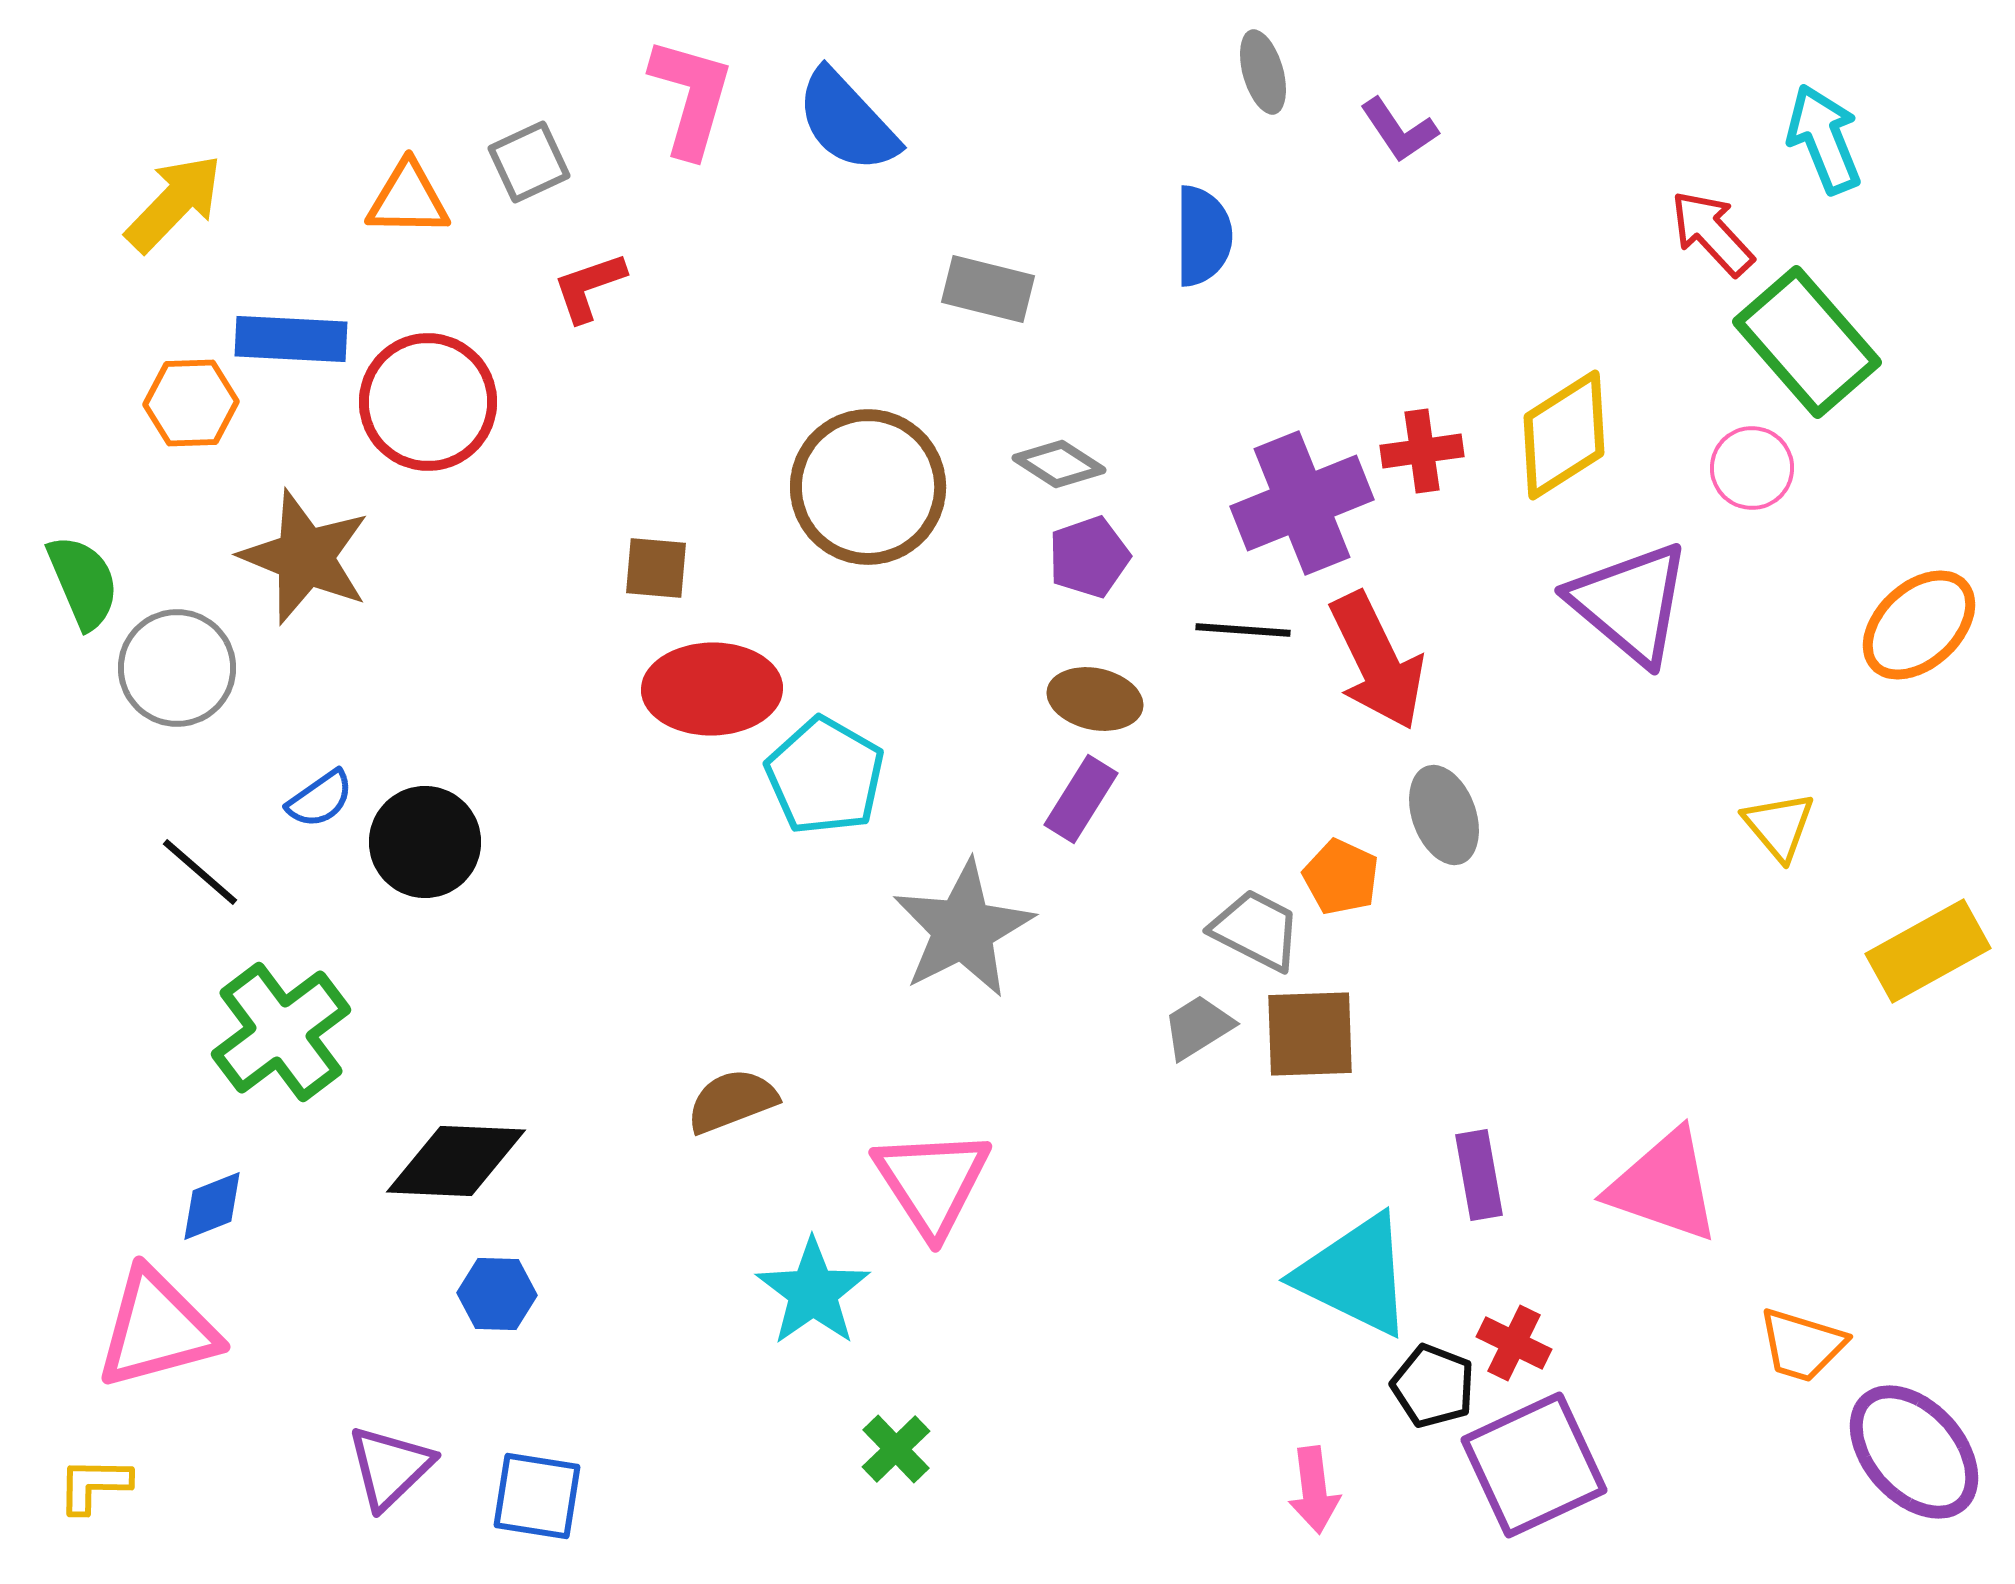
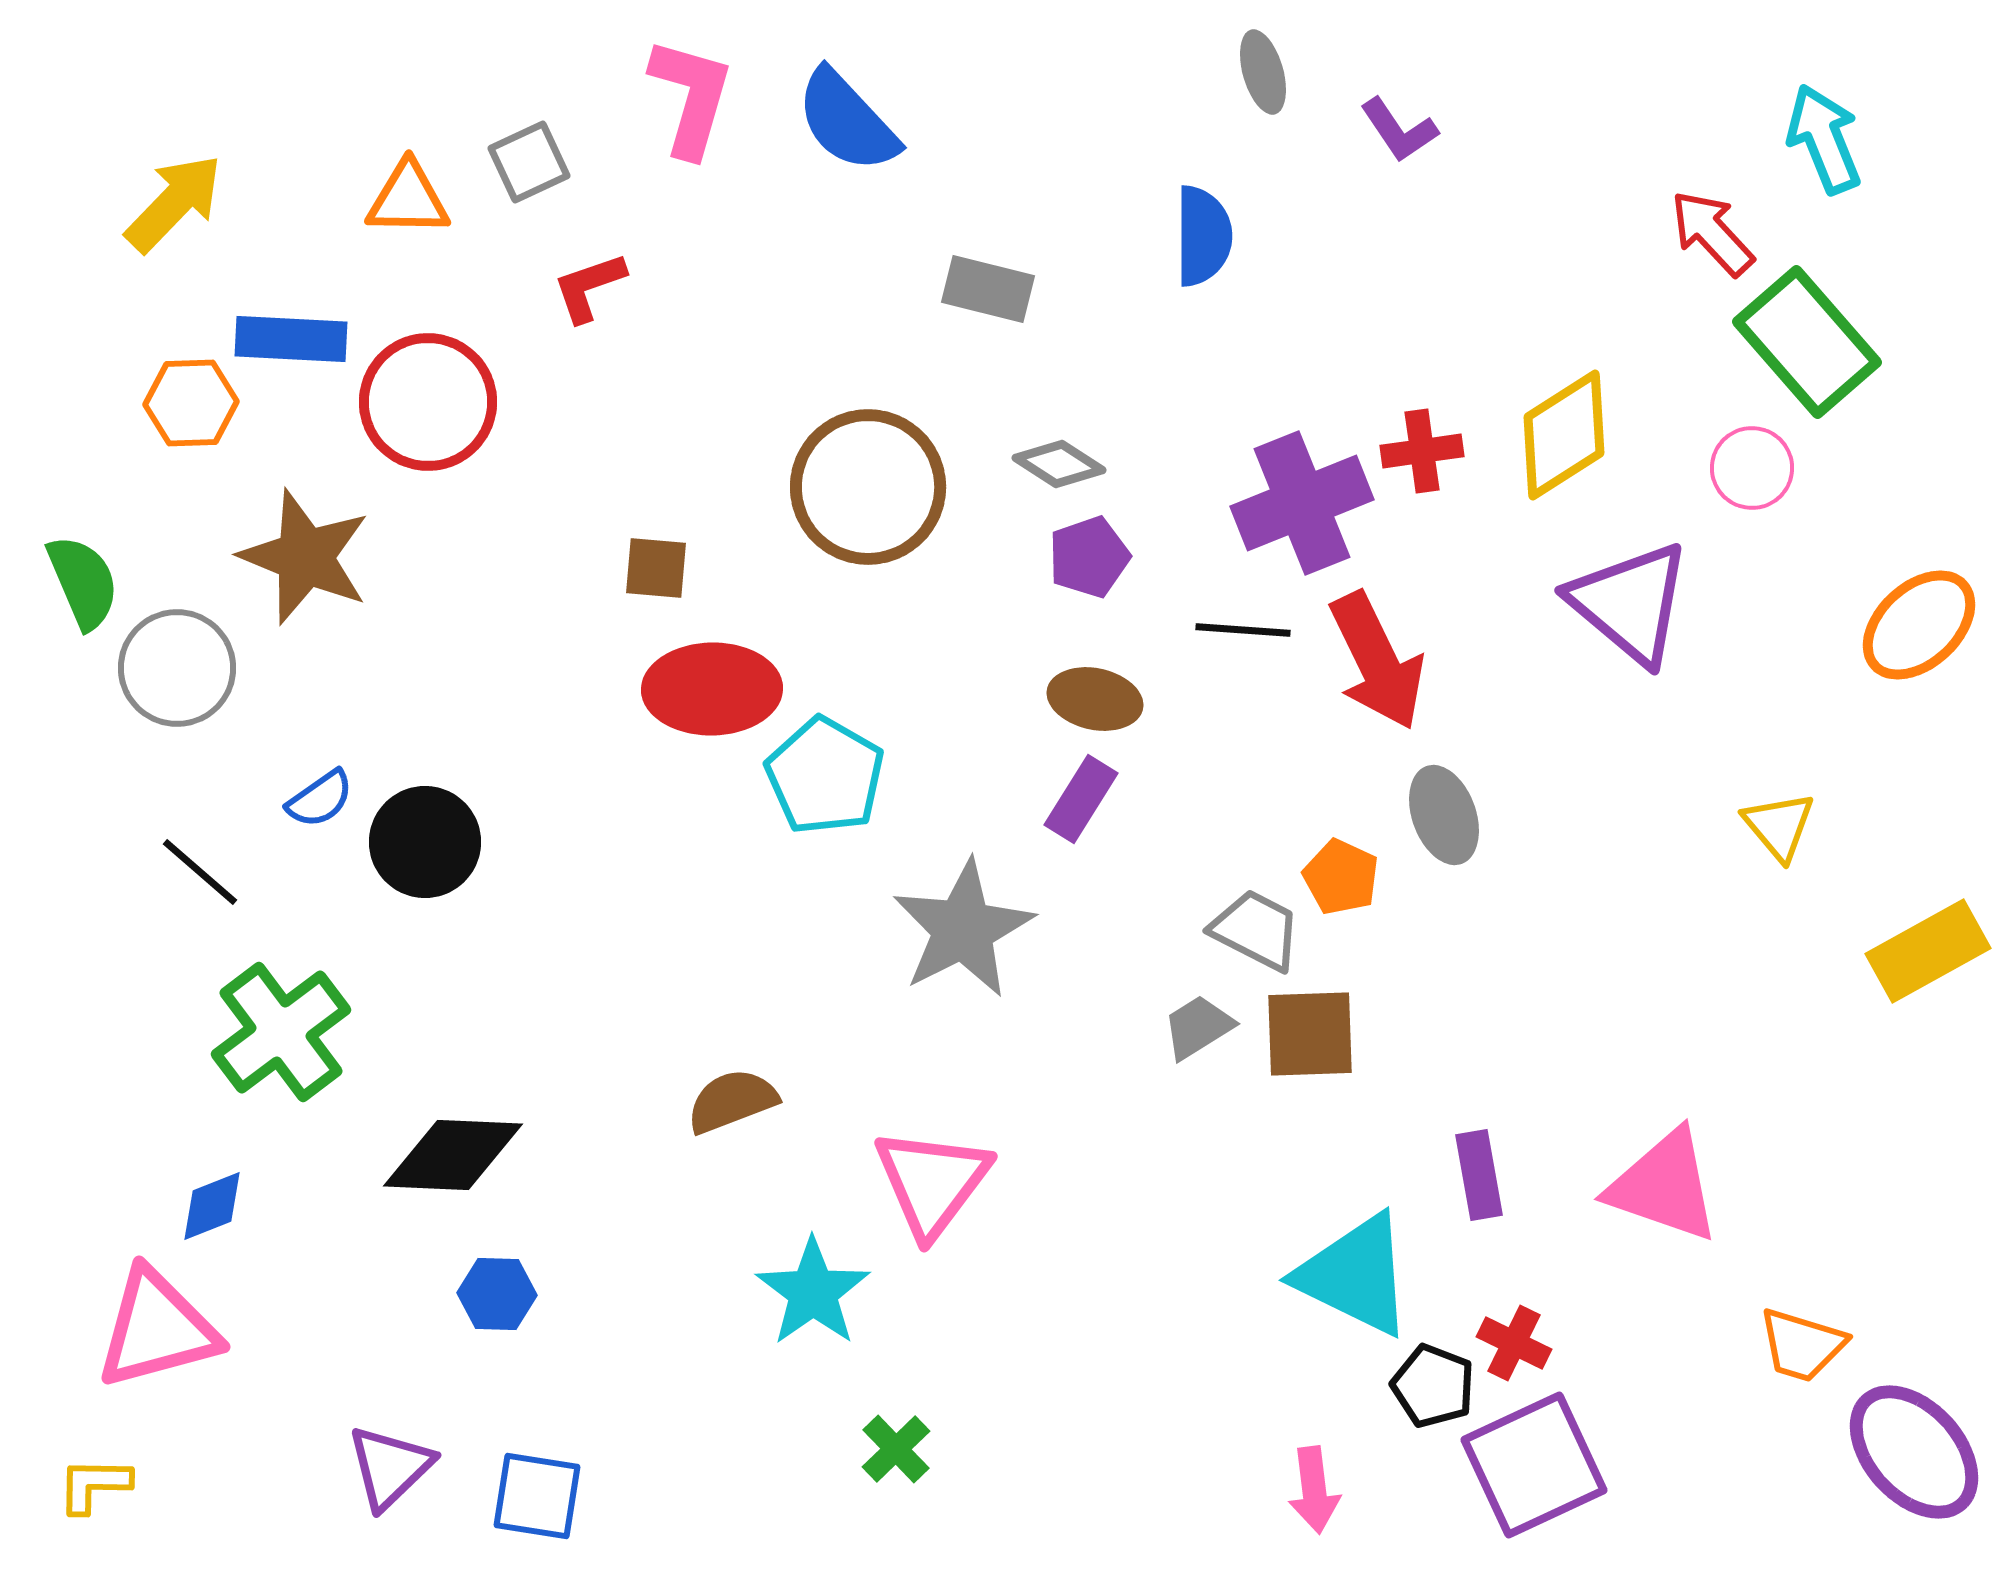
black diamond at (456, 1161): moved 3 px left, 6 px up
pink triangle at (932, 1182): rotated 10 degrees clockwise
